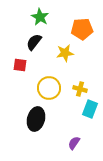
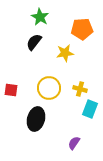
red square: moved 9 px left, 25 px down
